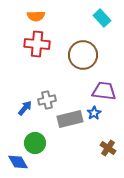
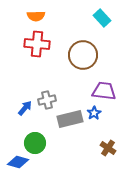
blue diamond: rotated 45 degrees counterclockwise
